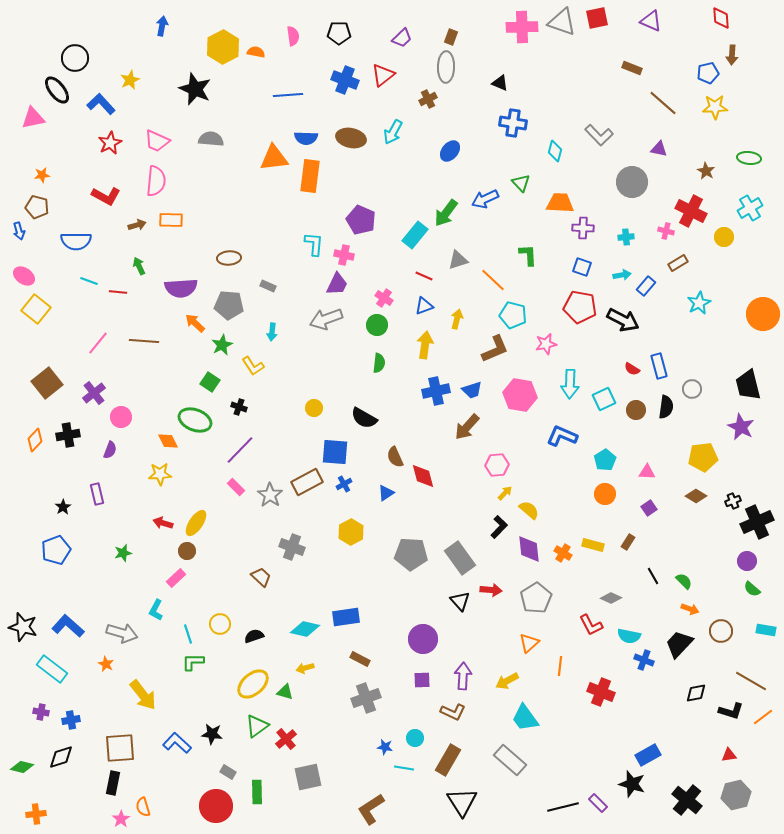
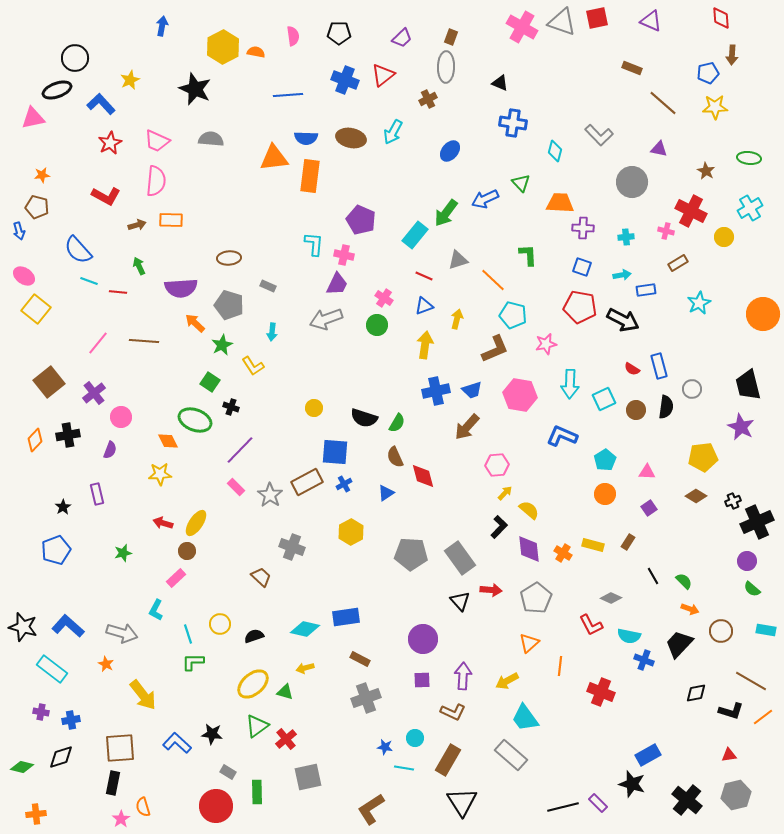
pink cross at (522, 27): rotated 32 degrees clockwise
black ellipse at (57, 90): rotated 72 degrees counterclockwise
blue semicircle at (76, 241): moved 2 px right, 9 px down; rotated 48 degrees clockwise
blue rectangle at (646, 286): moved 4 px down; rotated 42 degrees clockwise
gray pentagon at (229, 305): rotated 12 degrees clockwise
green semicircle at (379, 363): moved 18 px right, 60 px down; rotated 24 degrees clockwise
brown square at (47, 383): moved 2 px right, 1 px up
black cross at (239, 407): moved 8 px left
black semicircle at (364, 418): rotated 12 degrees counterclockwise
gray rectangle at (510, 760): moved 1 px right, 5 px up
